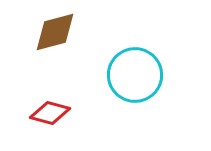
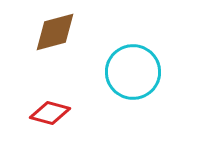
cyan circle: moved 2 px left, 3 px up
